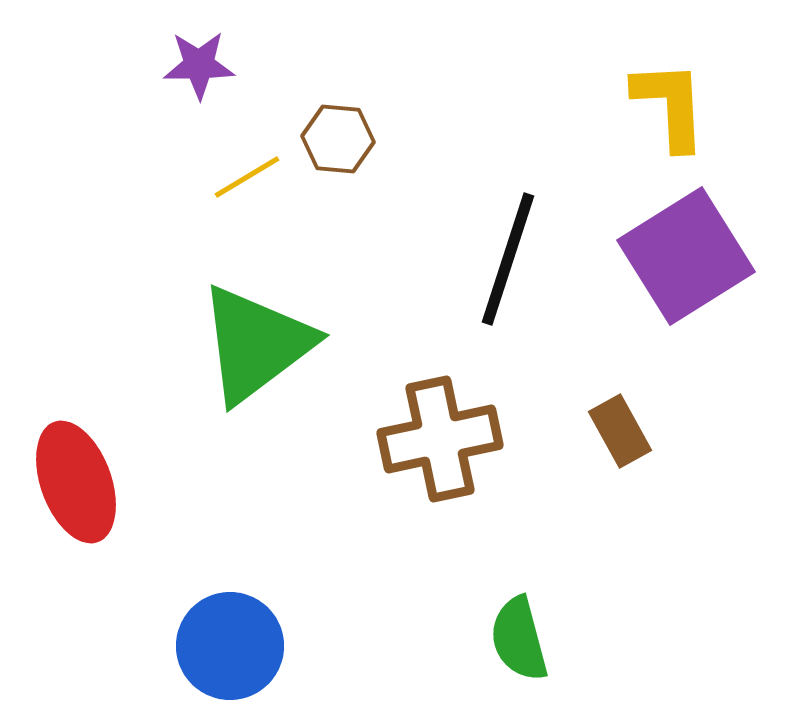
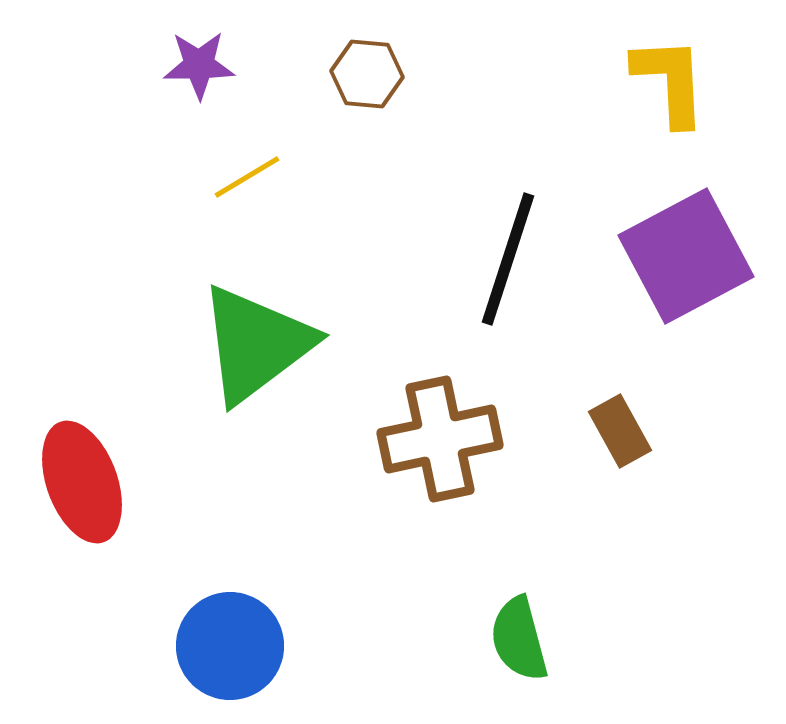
yellow L-shape: moved 24 px up
brown hexagon: moved 29 px right, 65 px up
purple square: rotated 4 degrees clockwise
red ellipse: moved 6 px right
